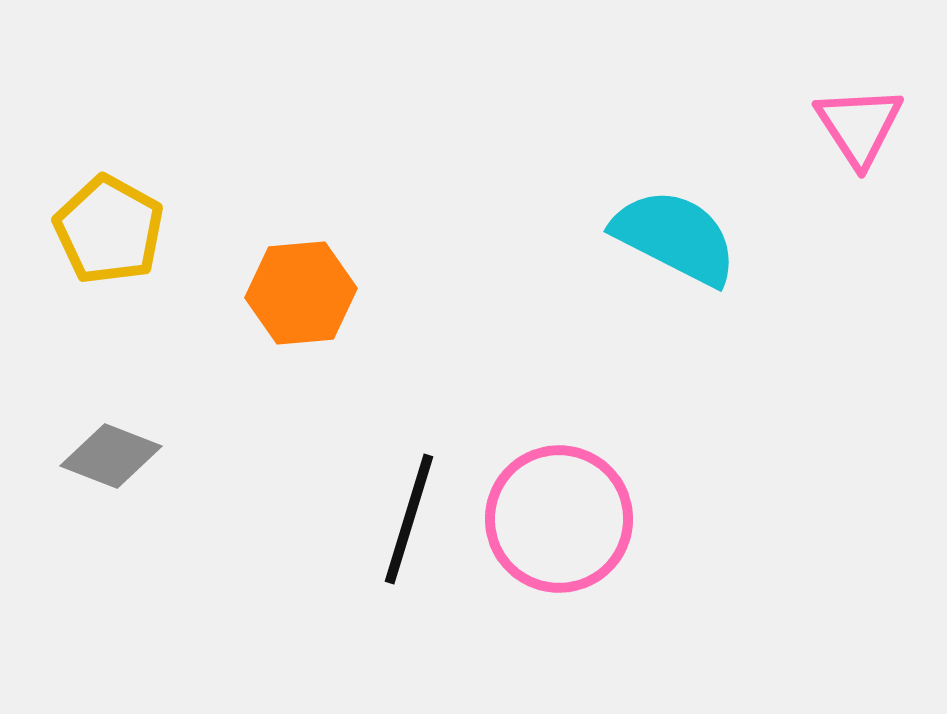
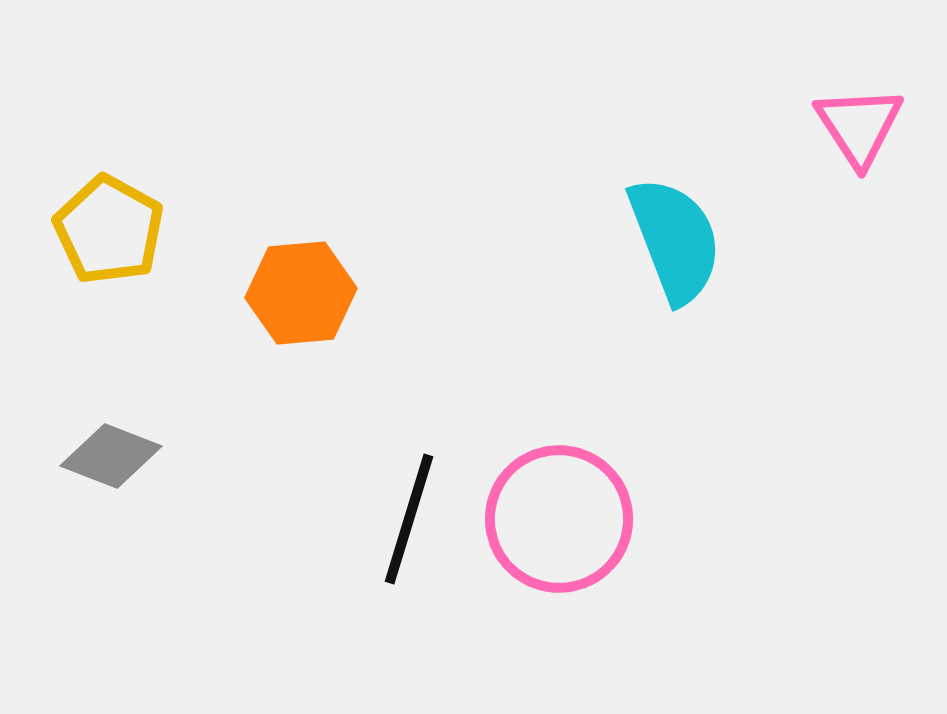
cyan semicircle: moved 3 px down; rotated 42 degrees clockwise
